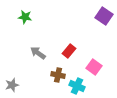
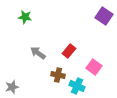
gray star: moved 2 px down
